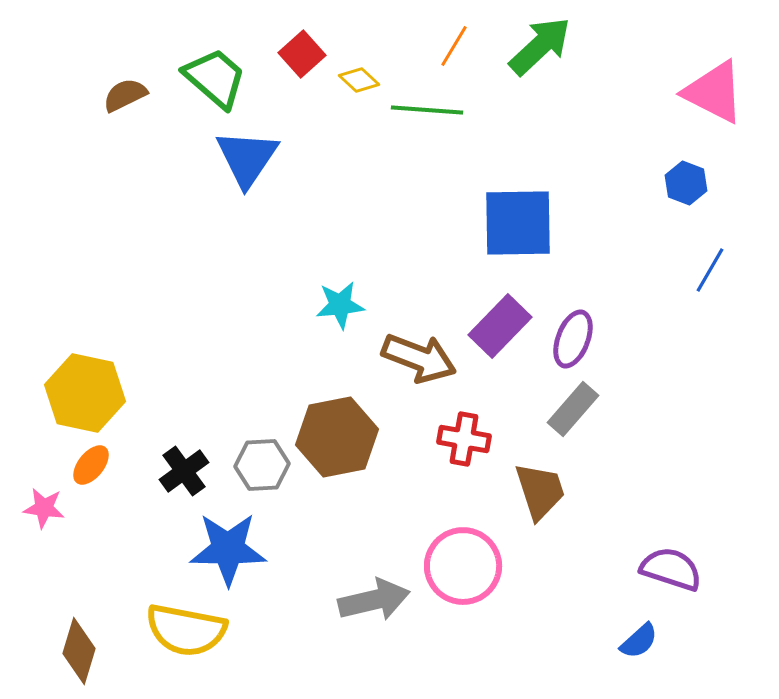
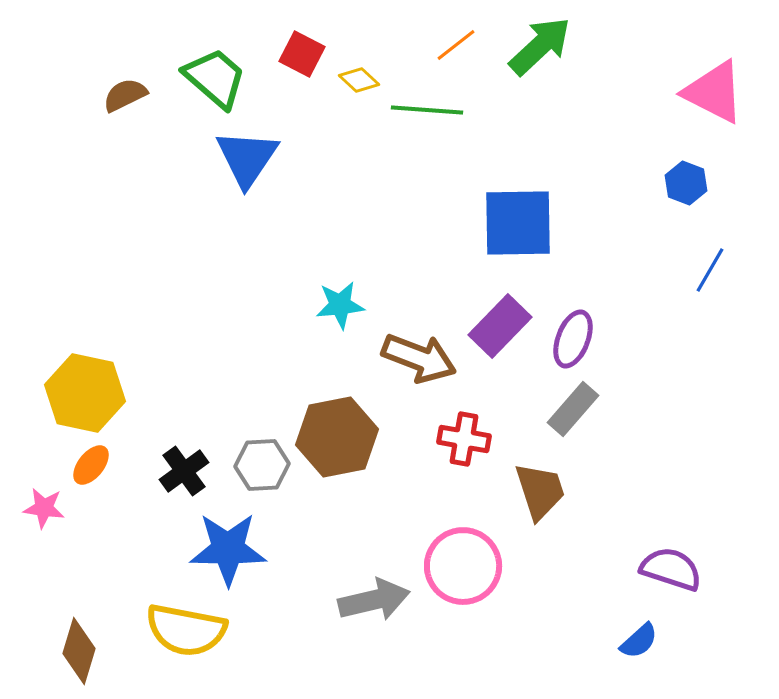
orange line: moved 2 px right, 1 px up; rotated 21 degrees clockwise
red square: rotated 21 degrees counterclockwise
